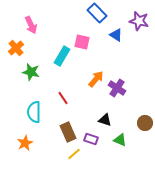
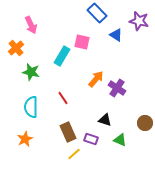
cyan semicircle: moved 3 px left, 5 px up
orange star: moved 4 px up
